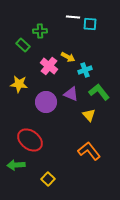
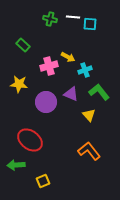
green cross: moved 10 px right, 12 px up; rotated 16 degrees clockwise
pink cross: rotated 36 degrees clockwise
yellow square: moved 5 px left, 2 px down; rotated 24 degrees clockwise
